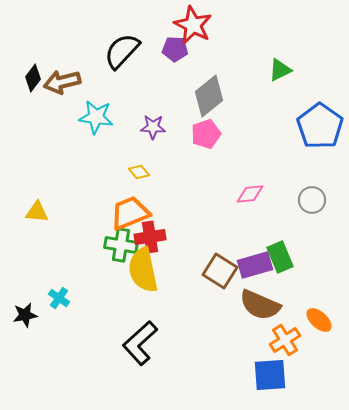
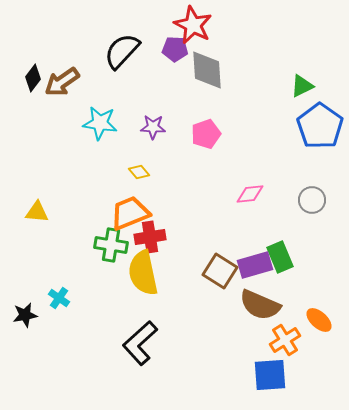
green triangle: moved 22 px right, 16 px down
brown arrow: rotated 21 degrees counterclockwise
gray diamond: moved 2 px left, 26 px up; rotated 54 degrees counterclockwise
cyan star: moved 4 px right, 6 px down
green cross: moved 10 px left
yellow semicircle: moved 3 px down
